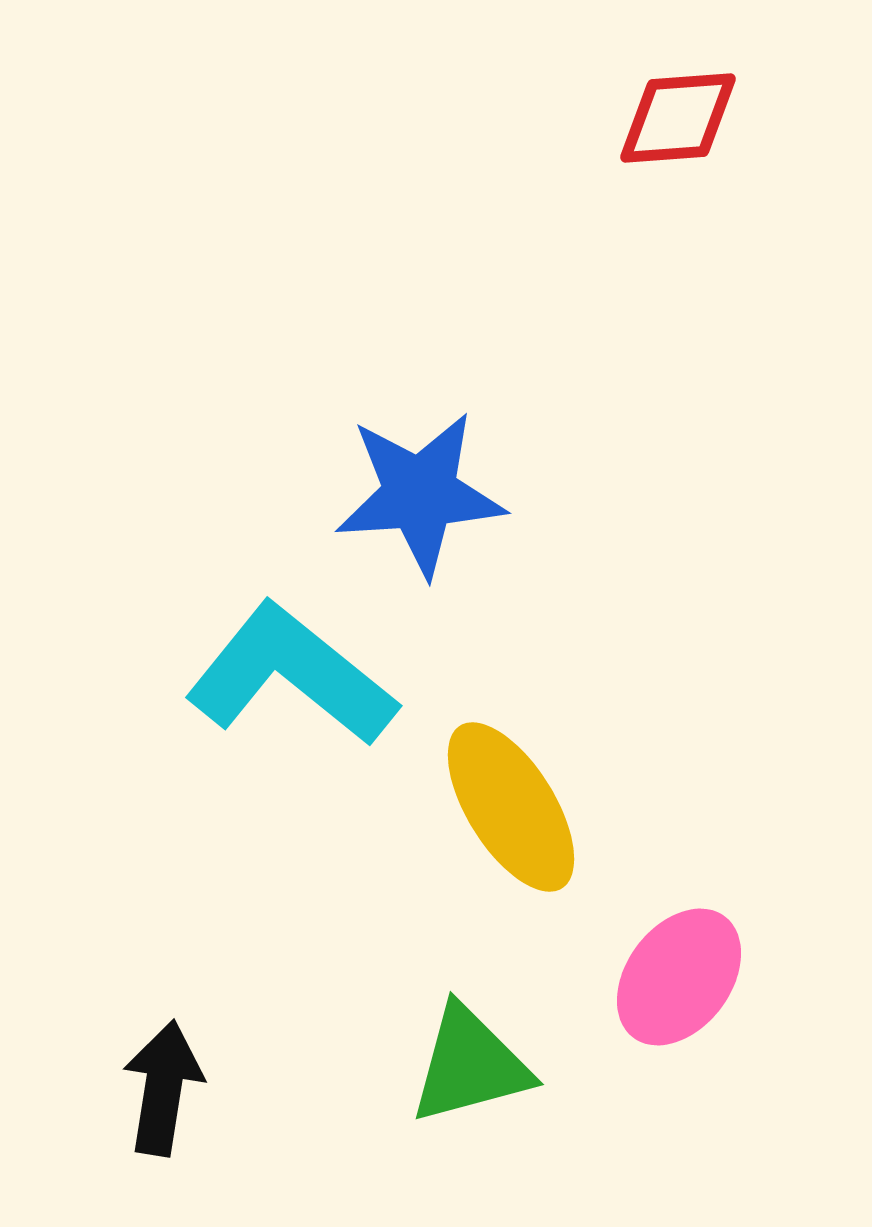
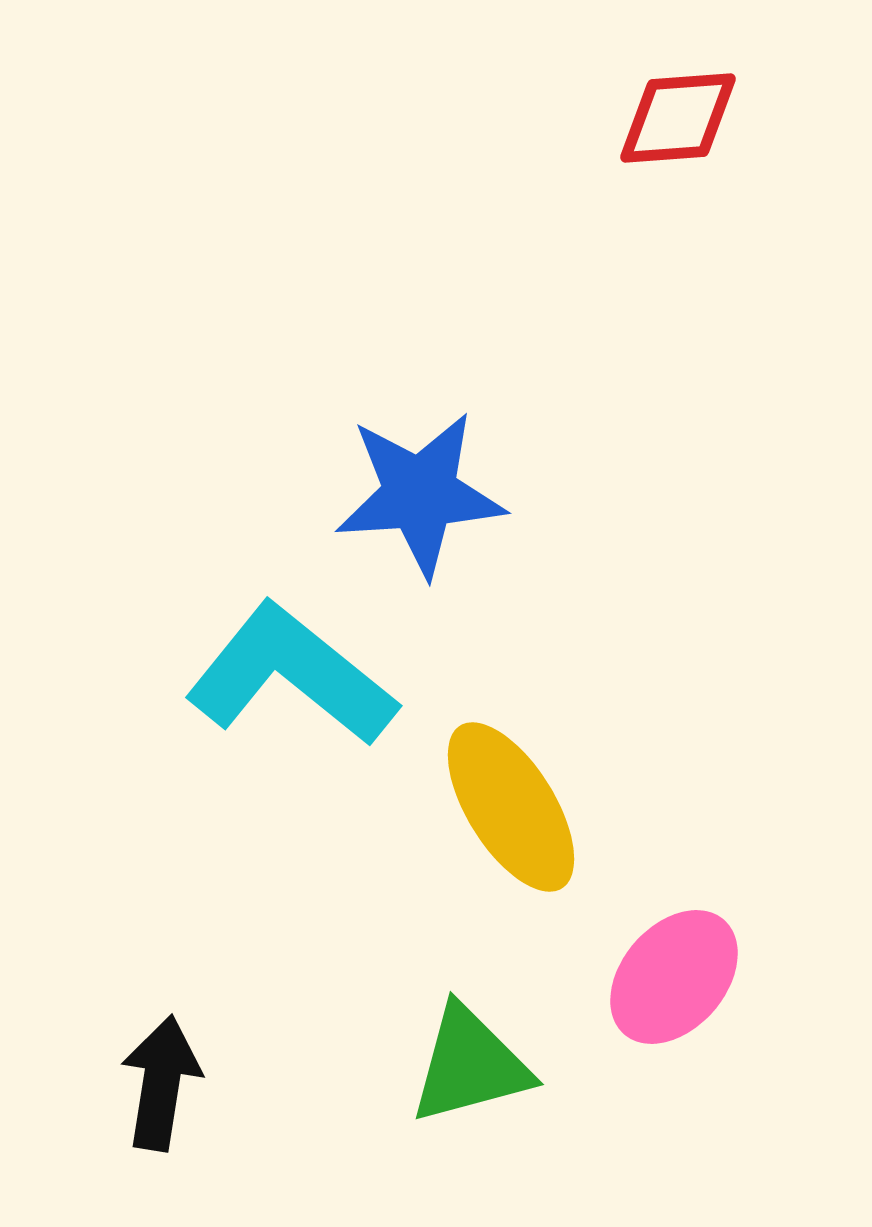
pink ellipse: moved 5 px left; rotated 4 degrees clockwise
black arrow: moved 2 px left, 5 px up
